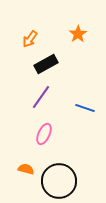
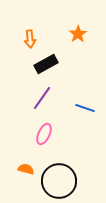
orange arrow: rotated 42 degrees counterclockwise
purple line: moved 1 px right, 1 px down
